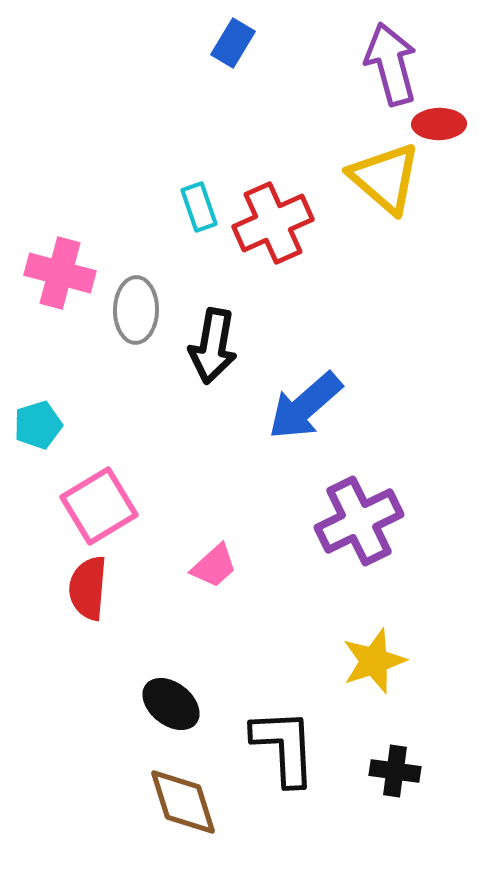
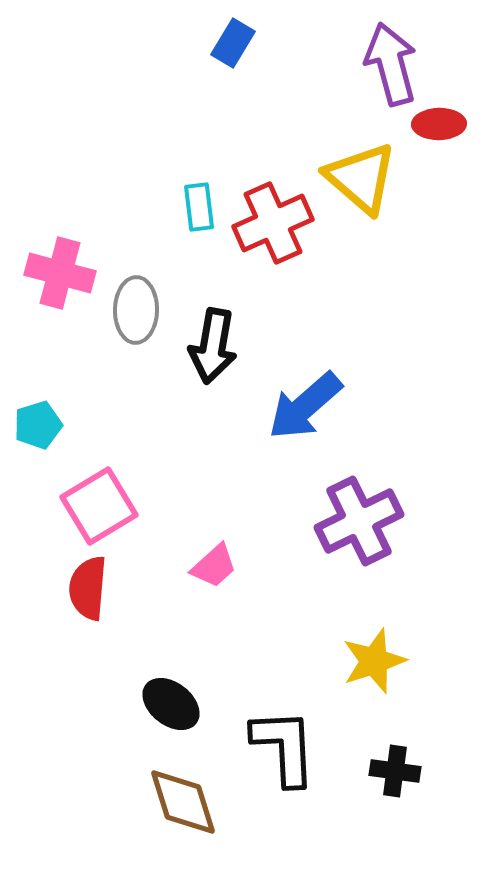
yellow triangle: moved 24 px left
cyan rectangle: rotated 12 degrees clockwise
